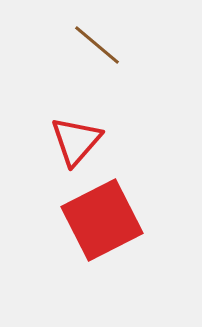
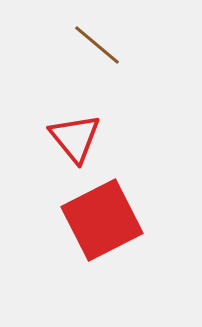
red triangle: moved 1 px left, 3 px up; rotated 20 degrees counterclockwise
